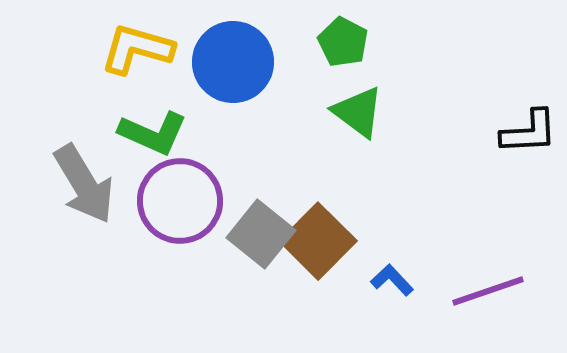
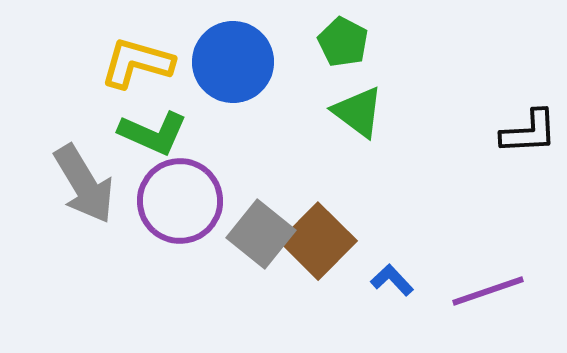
yellow L-shape: moved 14 px down
